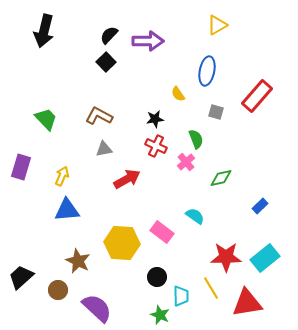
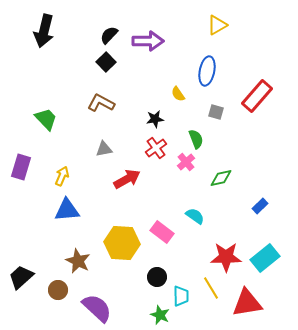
brown L-shape: moved 2 px right, 13 px up
red cross: moved 2 px down; rotated 30 degrees clockwise
